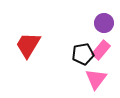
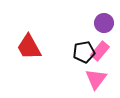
red trapezoid: moved 1 px right, 2 px down; rotated 60 degrees counterclockwise
pink rectangle: moved 1 px left, 1 px down
black pentagon: moved 1 px right, 2 px up
